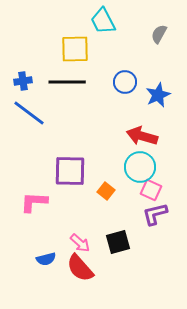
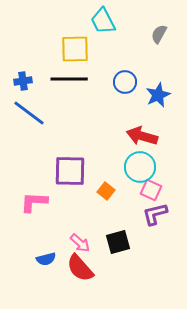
black line: moved 2 px right, 3 px up
